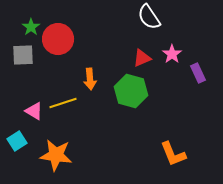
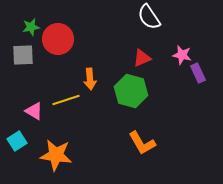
green star: rotated 24 degrees clockwise
pink star: moved 10 px right, 1 px down; rotated 24 degrees counterclockwise
yellow line: moved 3 px right, 3 px up
orange L-shape: moved 31 px left, 11 px up; rotated 8 degrees counterclockwise
